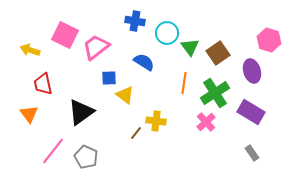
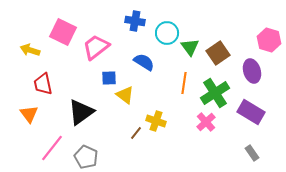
pink square: moved 2 px left, 3 px up
yellow cross: rotated 12 degrees clockwise
pink line: moved 1 px left, 3 px up
